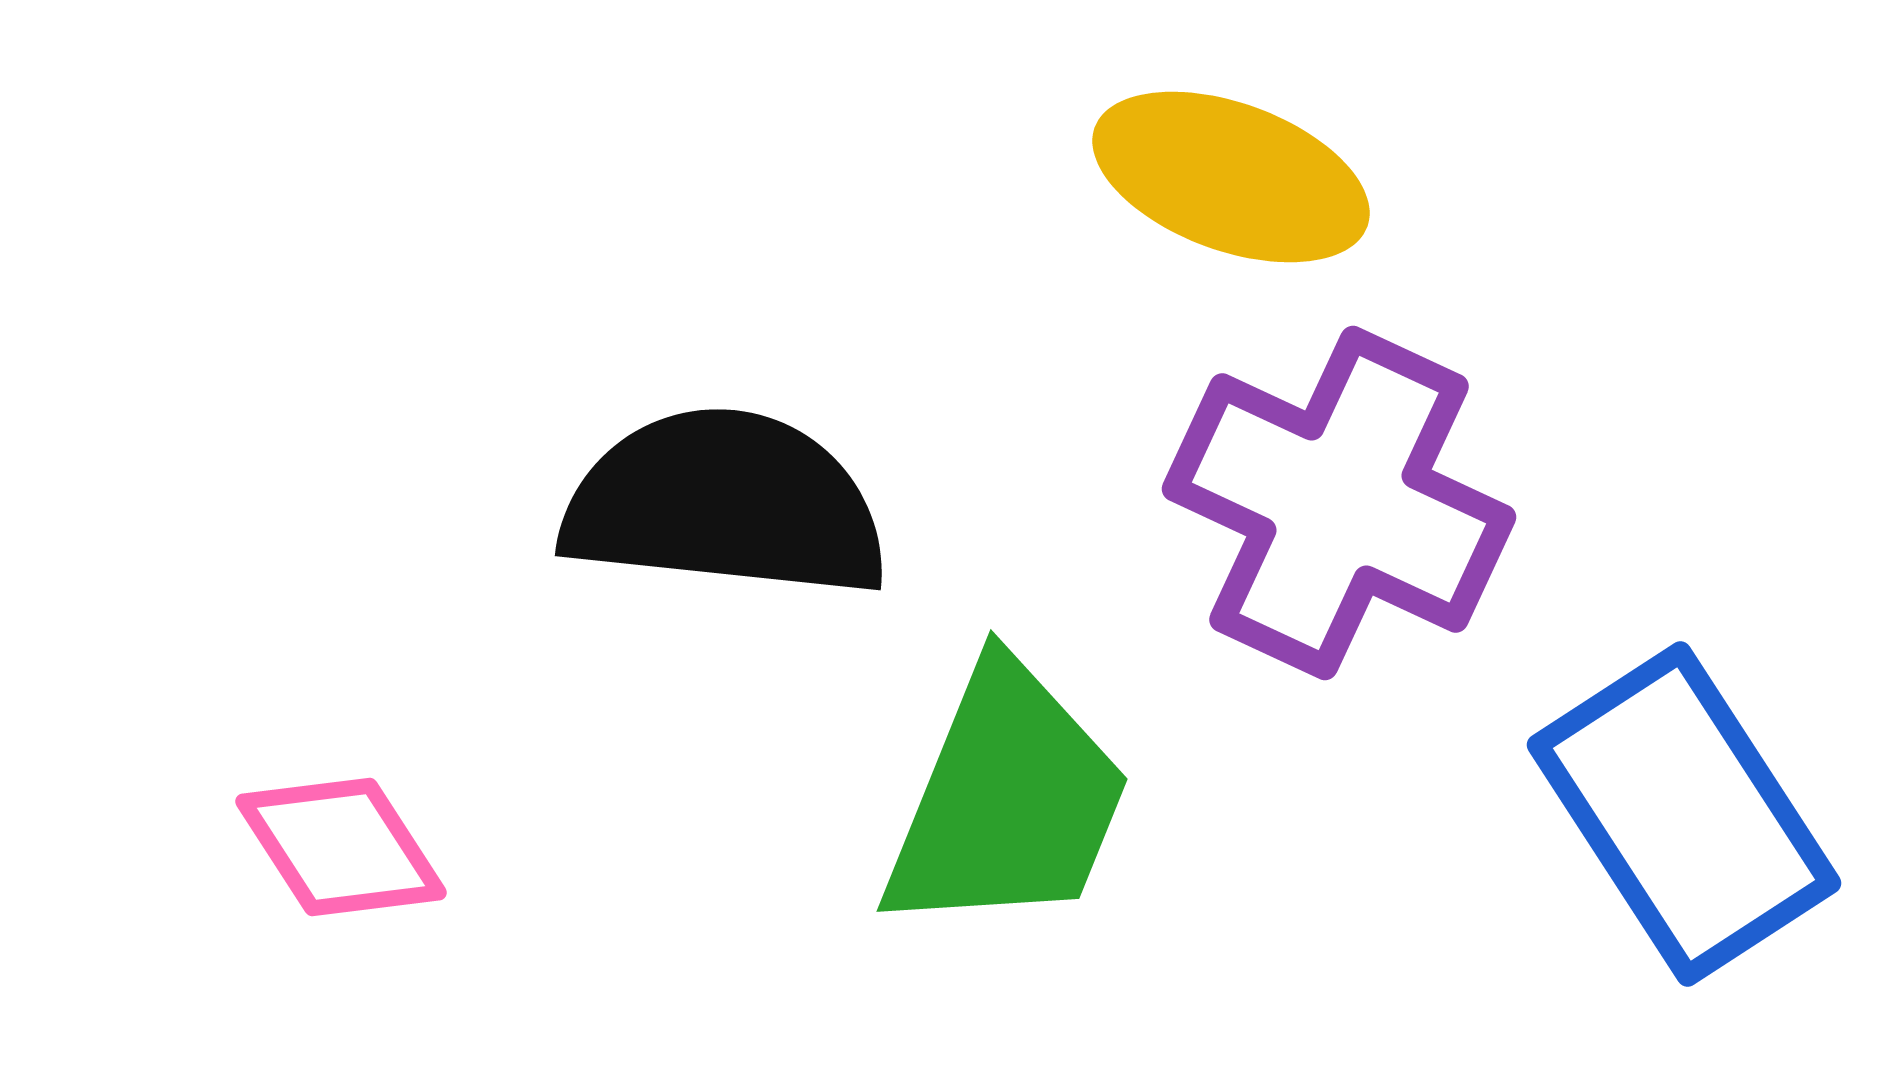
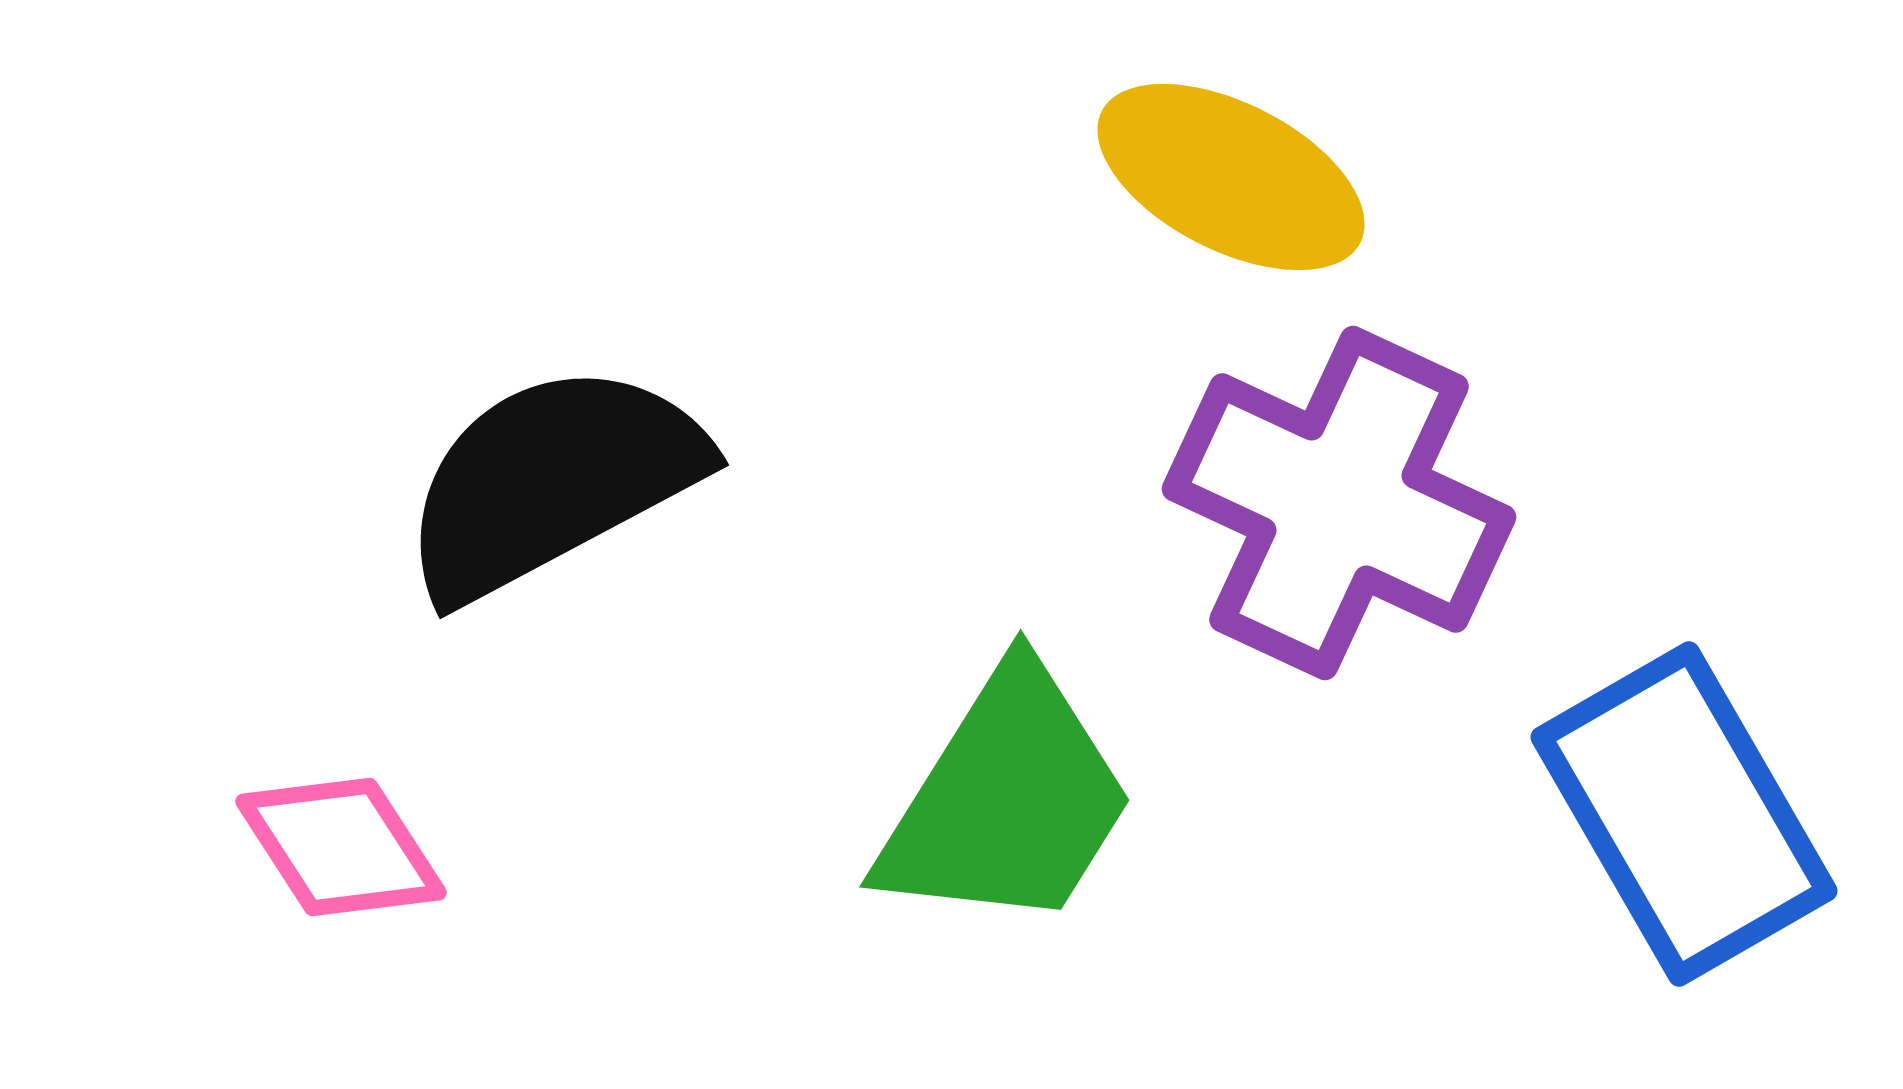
yellow ellipse: rotated 7 degrees clockwise
black semicircle: moved 173 px left, 23 px up; rotated 34 degrees counterclockwise
green trapezoid: rotated 10 degrees clockwise
blue rectangle: rotated 3 degrees clockwise
